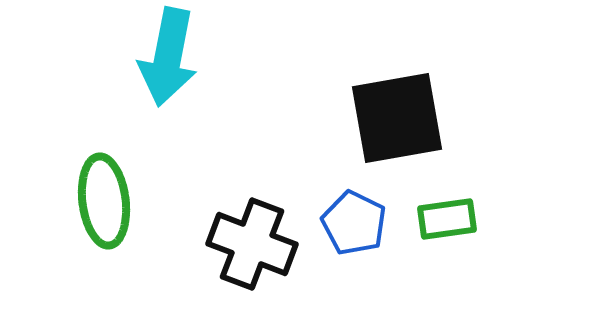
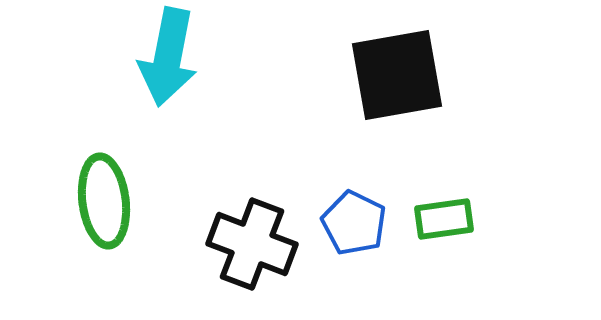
black square: moved 43 px up
green rectangle: moved 3 px left
